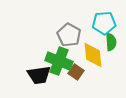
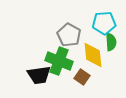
brown square: moved 6 px right, 5 px down
